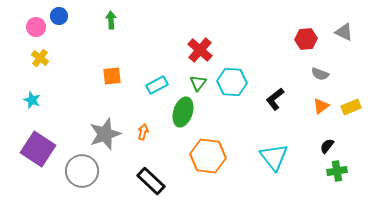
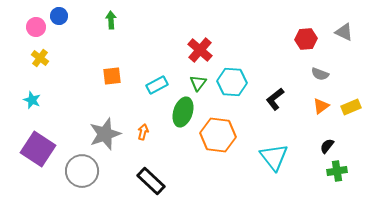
orange hexagon: moved 10 px right, 21 px up
